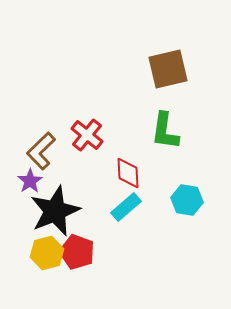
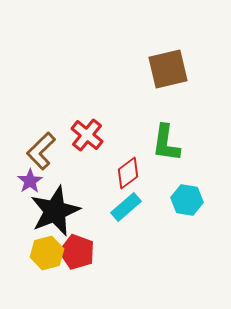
green L-shape: moved 1 px right, 12 px down
red diamond: rotated 56 degrees clockwise
